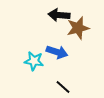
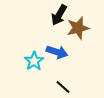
black arrow: rotated 65 degrees counterclockwise
cyan star: rotated 30 degrees clockwise
